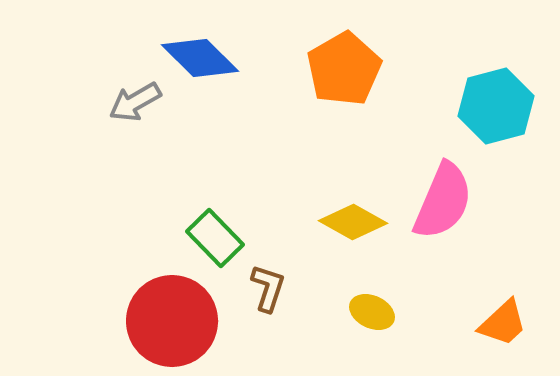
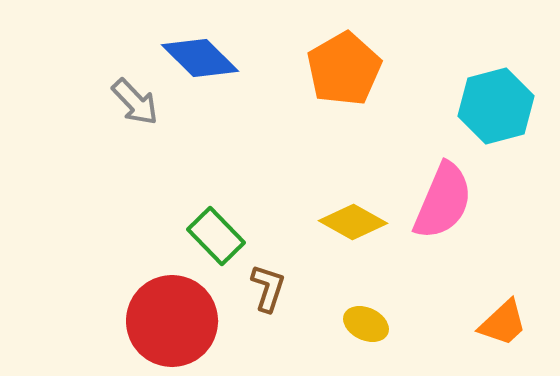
gray arrow: rotated 104 degrees counterclockwise
green rectangle: moved 1 px right, 2 px up
yellow ellipse: moved 6 px left, 12 px down
